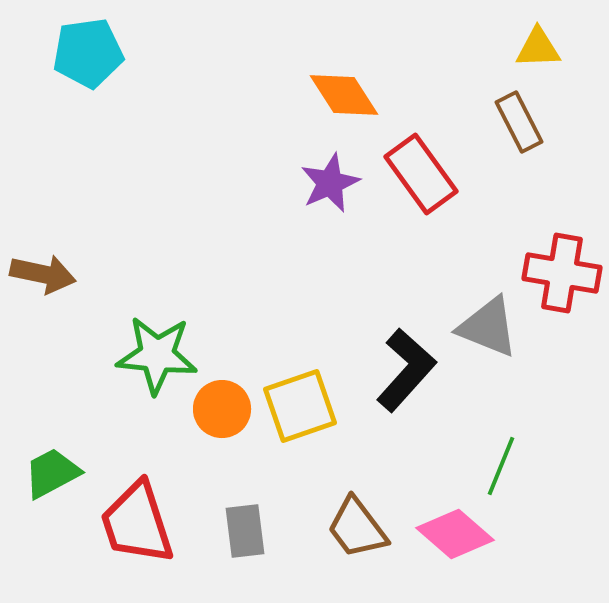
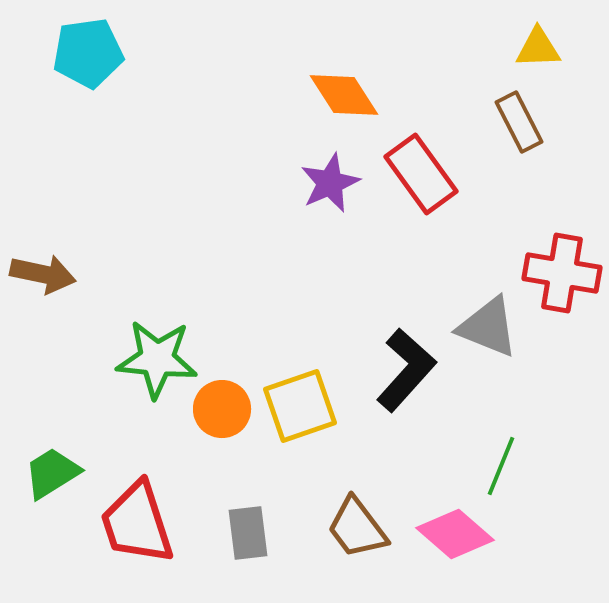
green star: moved 4 px down
green trapezoid: rotated 4 degrees counterclockwise
gray rectangle: moved 3 px right, 2 px down
